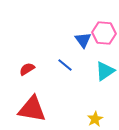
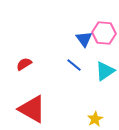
blue triangle: moved 1 px right, 1 px up
blue line: moved 9 px right
red semicircle: moved 3 px left, 5 px up
red triangle: rotated 20 degrees clockwise
